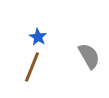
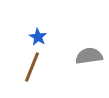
gray semicircle: rotated 68 degrees counterclockwise
